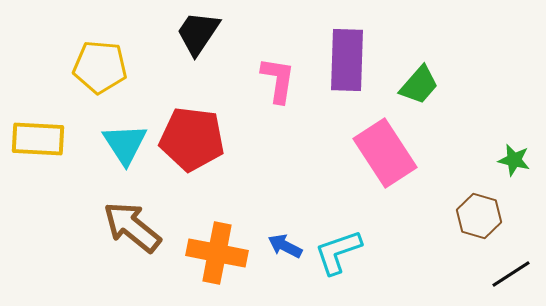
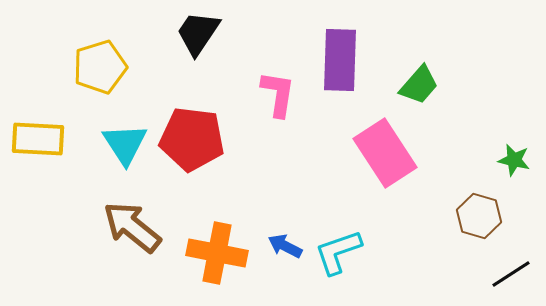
purple rectangle: moved 7 px left
yellow pentagon: rotated 22 degrees counterclockwise
pink L-shape: moved 14 px down
